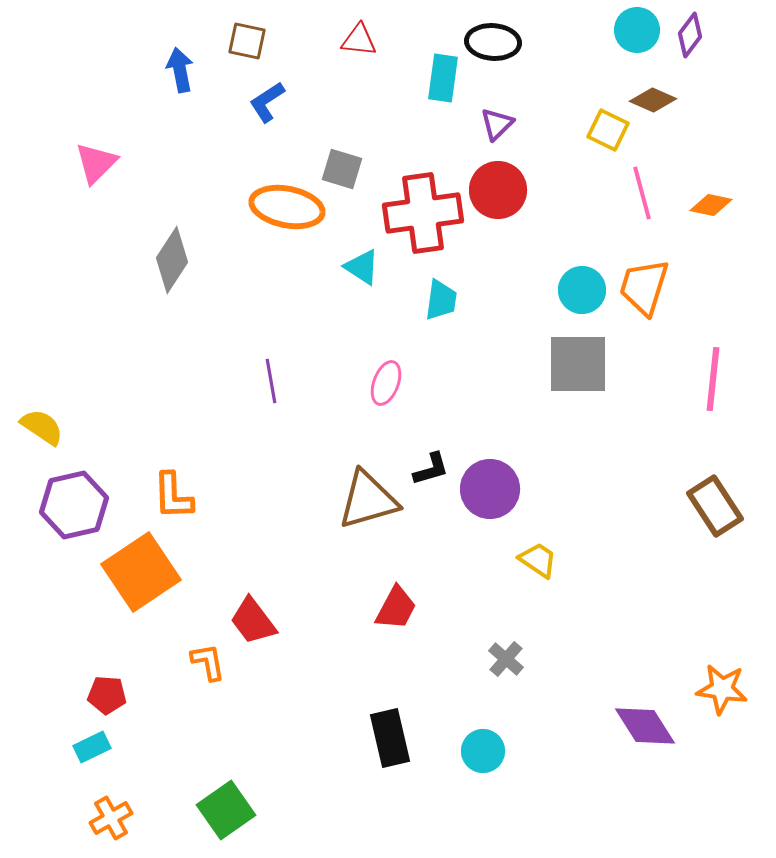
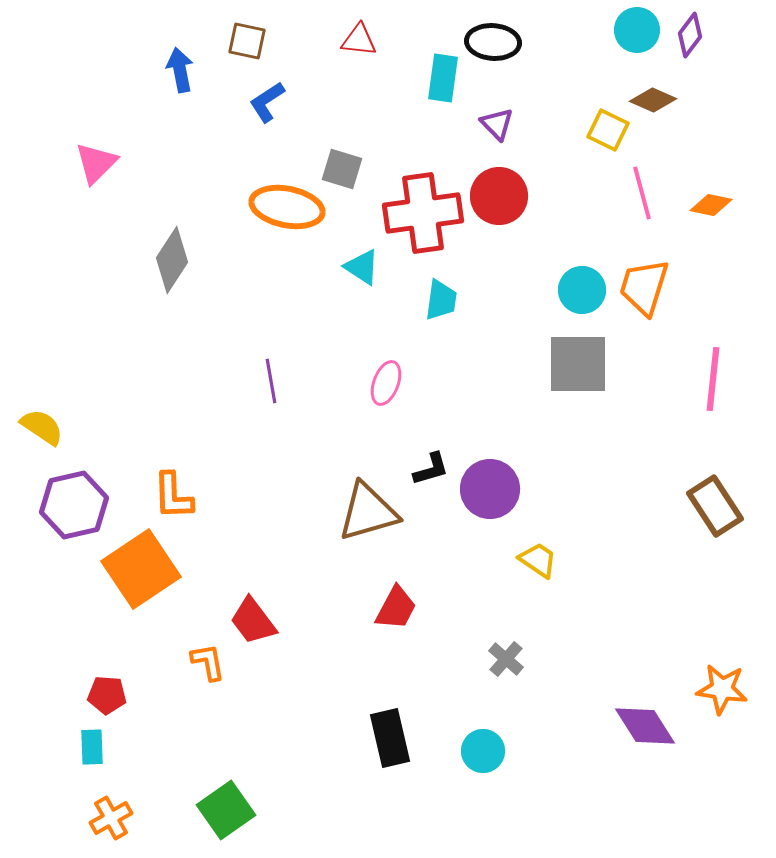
purple triangle at (497, 124): rotated 30 degrees counterclockwise
red circle at (498, 190): moved 1 px right, 6 px down
brown triangle at (368, 500): moved 12 px down
orange square at (141, 572): moved 3 px up
cyan rectangle at (92, 747): rotated 66 degrees counterclockwise
